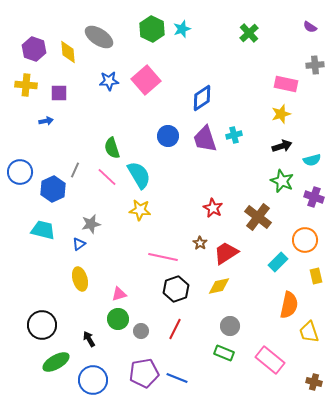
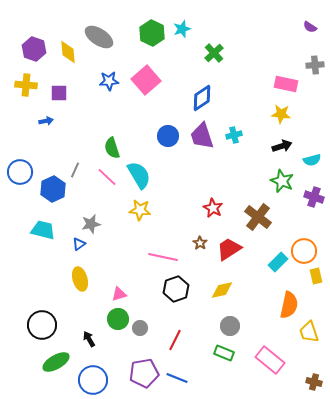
green hexagon at (152, 29): moved 4 px down
green cross at (249, 33): moved 35 px left, 20 px down
yellow star at (281, 114): rotated 24 degrees clockwise
purple trapezoid at (205, 139): moved 3 px left, 3 px up
orange circle at (305, 240): moved 1 px left, 11 px down
red trapezoid at (226, 253): moved 3 px right, 4 px up
yellow diamond at (219, 286): moved 3 px right, 4 px down
red line at (175, 329): moved 11 px down
gray circle at (141, 331): moved 1 px left, 3 px up
